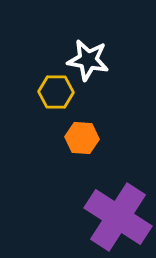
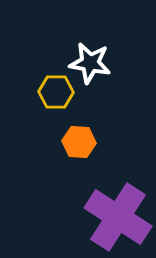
white star: moved 2 px right, 3 px down
orange hexagon: moved 3 px left, 4 px down
